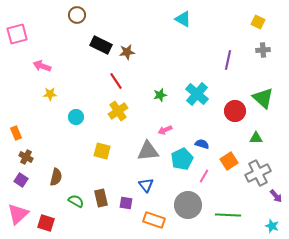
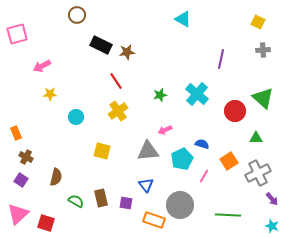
purple line at (228, 60): moved 7 px left, 1 px up
pink arrow at (42, 66): rotated 48 degrees counterclockwise
purple arrow at (276, 196): moved 4 px left, 3 px down
gray circle at (188, 205): moved 8 px left
